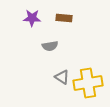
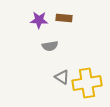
purple star: moved 7 px right, 2 px down
yellow cross: moved 1 px left
